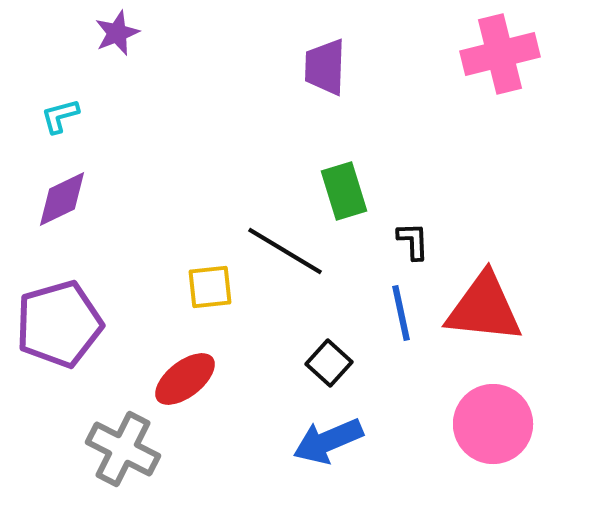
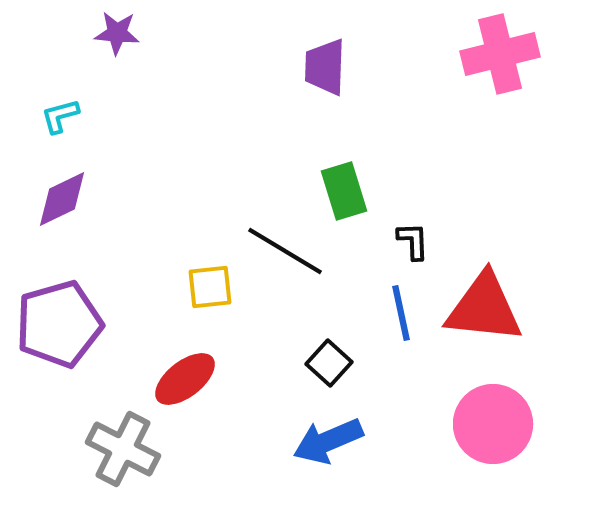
purple star: rotated 27 degrees clockwise
